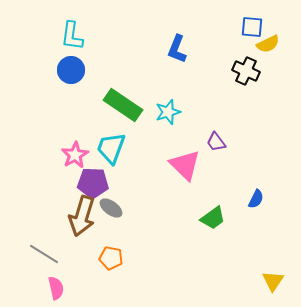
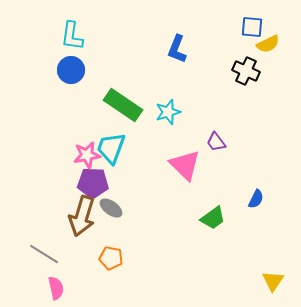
pink star: moved 12 px right; rotated 20 degrees clockwise
